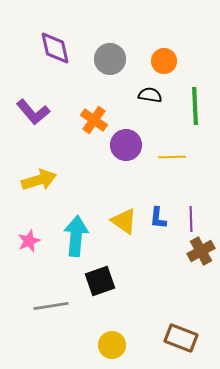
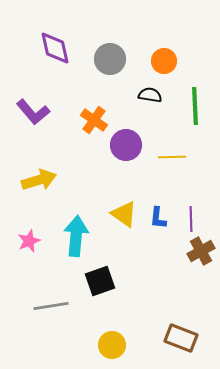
yellow triangle: moved 7 px up
